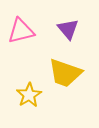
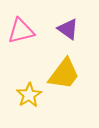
purple triangle: rotated 15 degrees counterclockwise
yellow trapezoid: moved 1 px left, 1 px down; rotated 72 degrees counterclockwise
